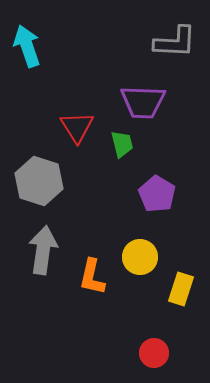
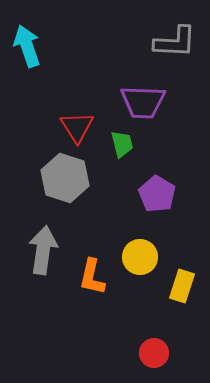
gray hexagon: moved 26 px right, 3 px up
yellow rectangle: moved 1 px right, 3 px up
